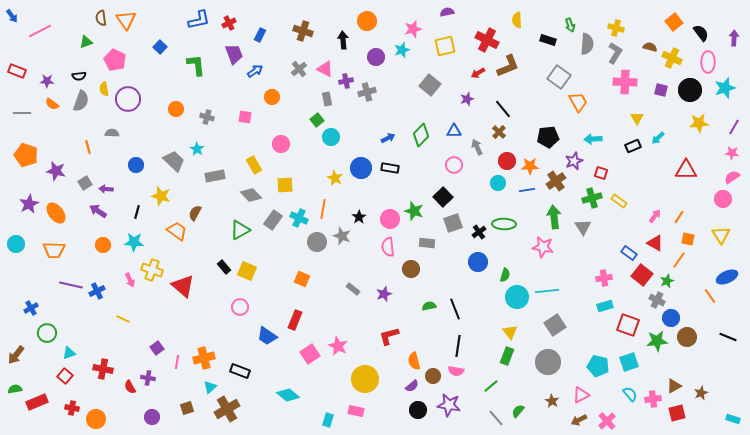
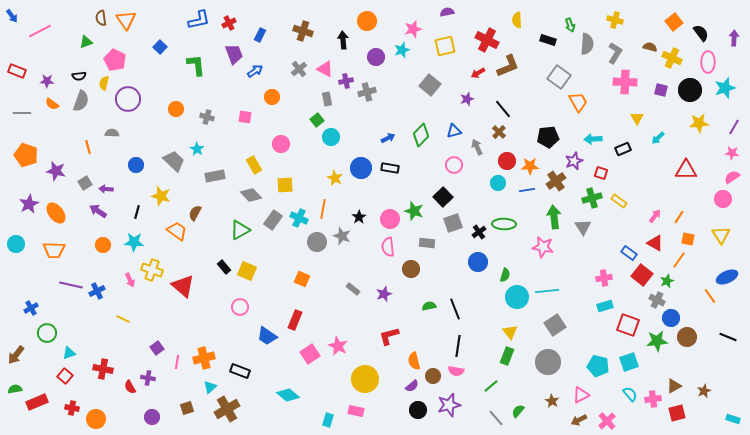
yellow cross at (616, 28): moved 1 px left, 8 px up
yellow semicircle at (104, 89): moved 6 px up; rotated 24 degrees clockwise
blue triangle at (454, 131): rotated 14 degrees counterclockwise
black rectangle at (633, 146): moved 10 px left, 3 px down
brown star at (701, 393): moved 3 px right, 2 px up
purple star at (449, 405): rotated 25 degrees counterclockwise
